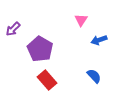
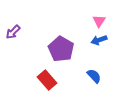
pink triangle: moved 18 px right, 1 px down
purple arrow: moved 3 px down
purple pentagon: moved 21 px right
